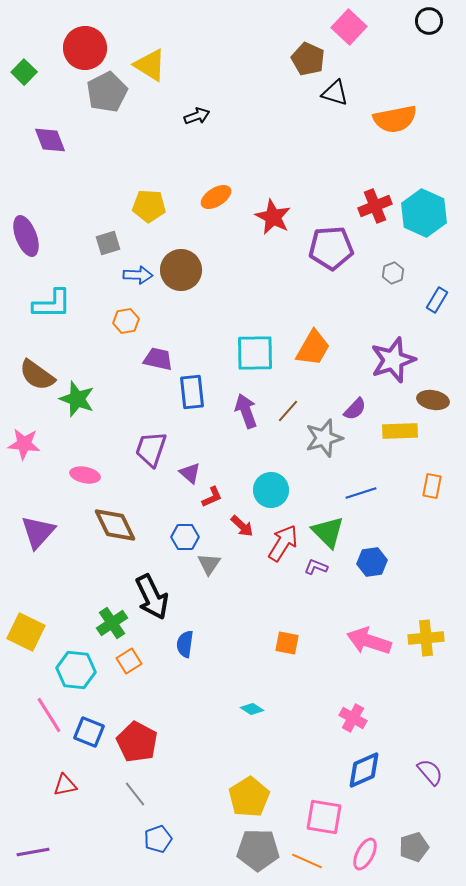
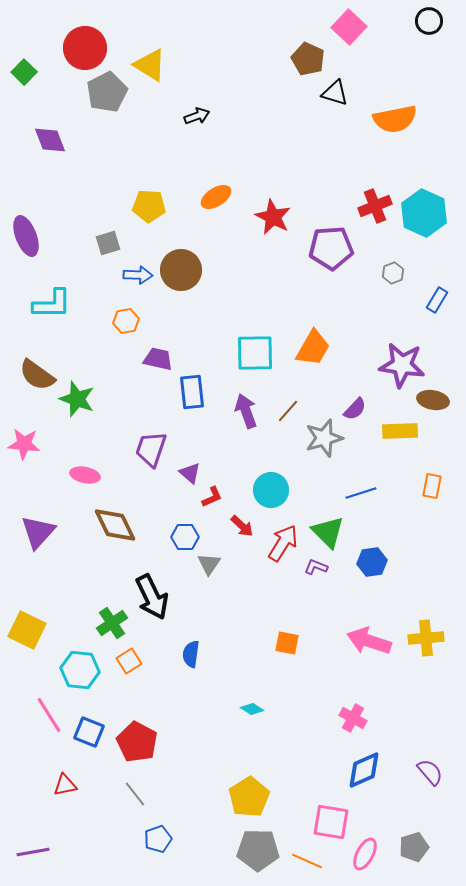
purple star at (393, 360): moved 9 px right, 5 px down; rotated 27 degrees clockwise
yellow square at (26, 632): moved 1 px right, 2 px up
blue semicircle at (185, 644): moved 6 px right, 10 px down
cyan hexagon at (76, 670): moved 4 px right
pink square at (324, 817): moved 7 px right, 5 px down
